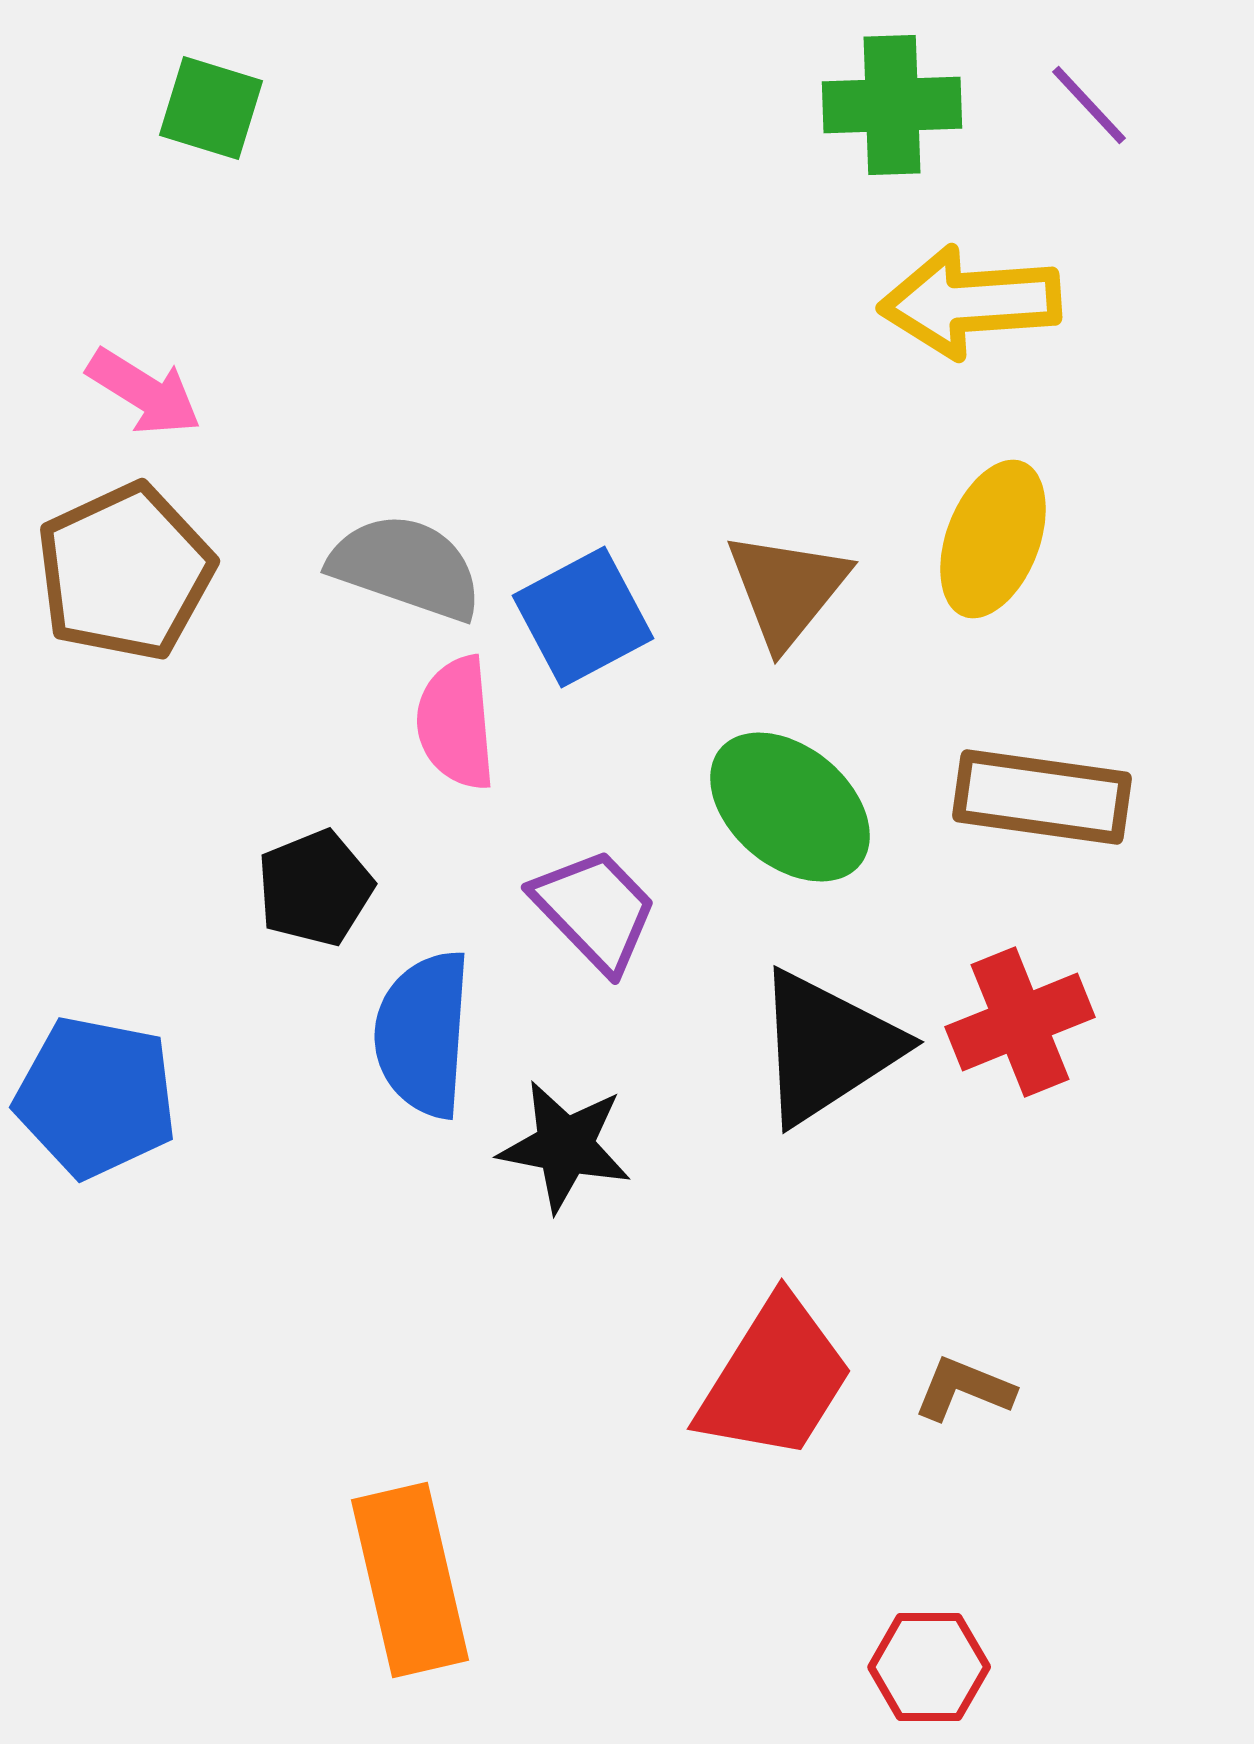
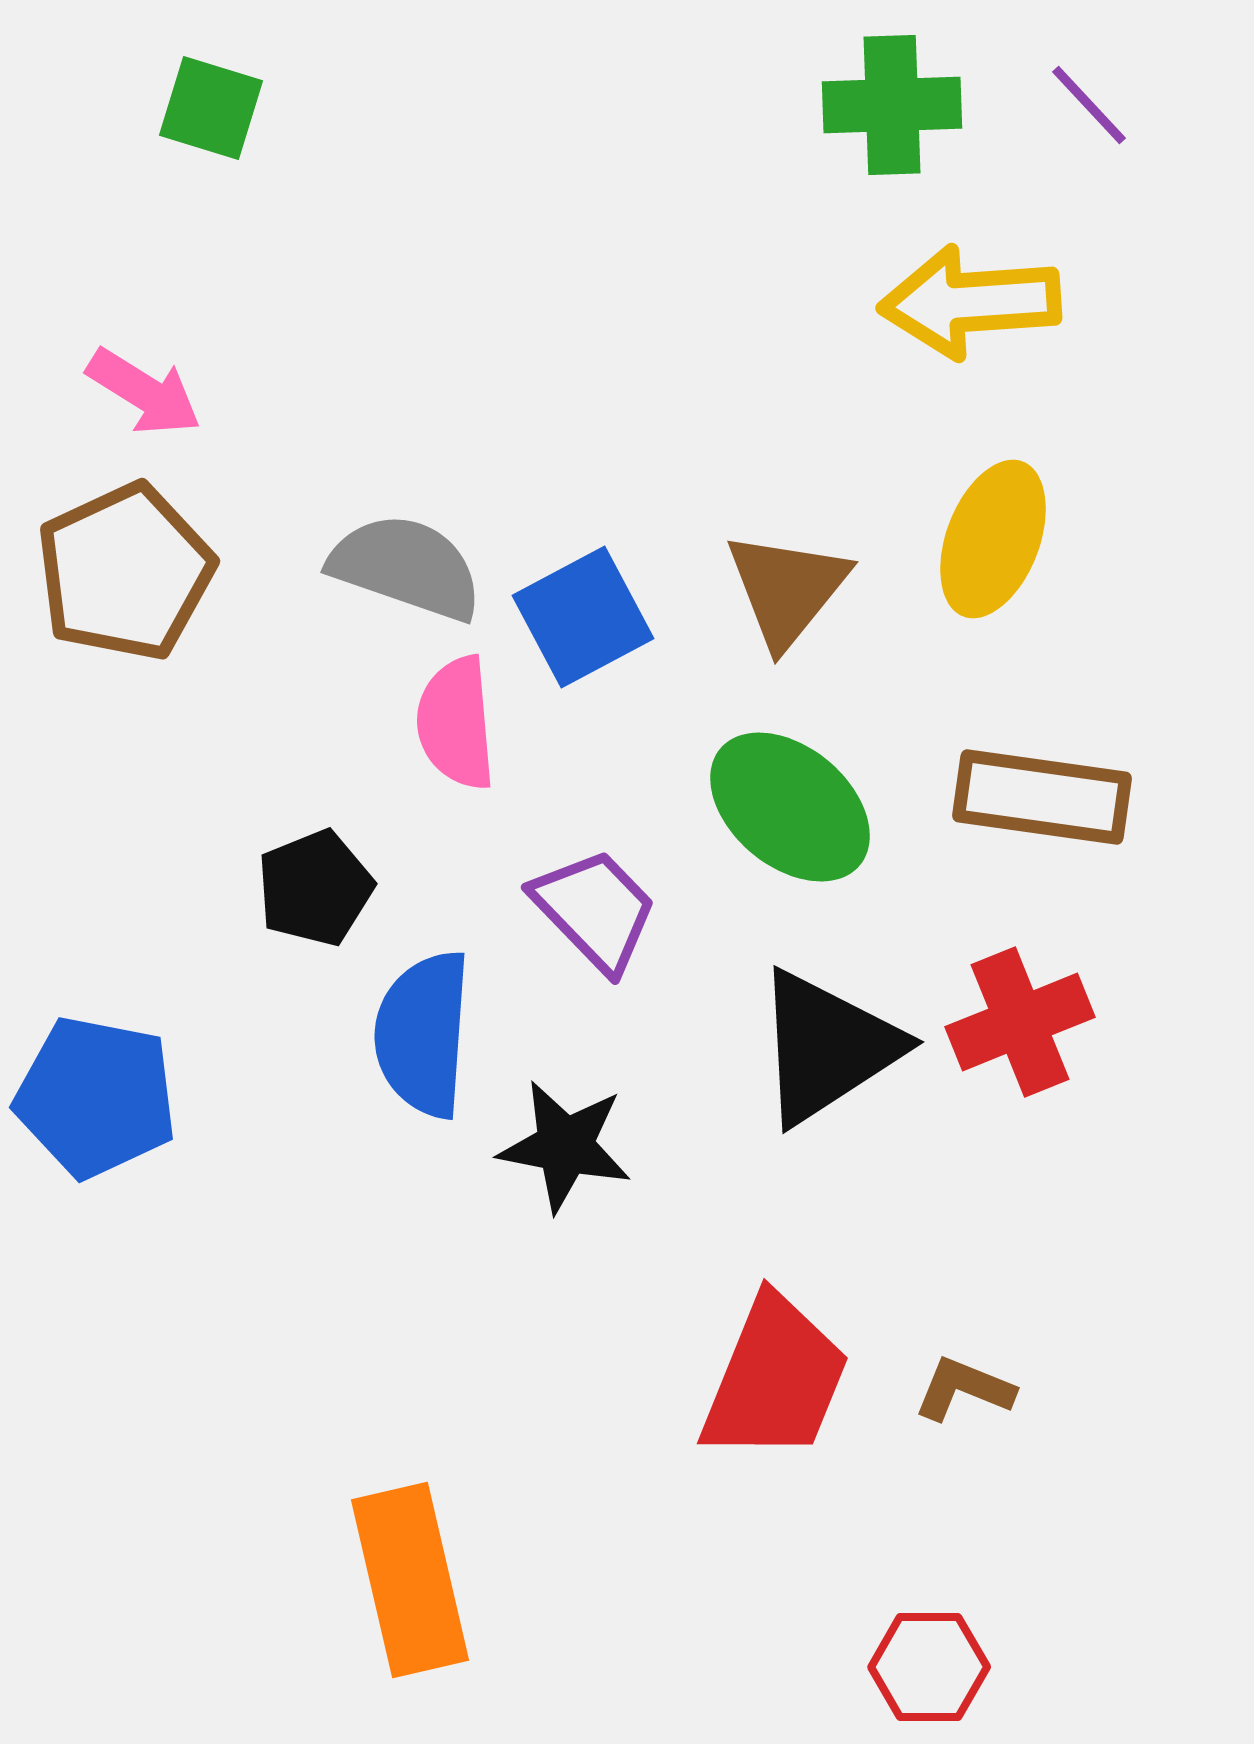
red trapezoid: rotated 10 degrees counterclockwise
